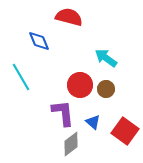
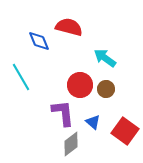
red semicircle: moved 10 px down
cyan arrow: moved 1 px left
